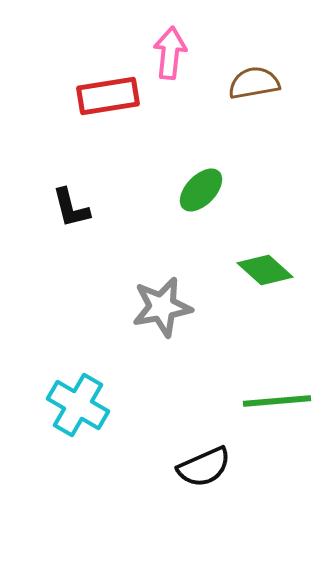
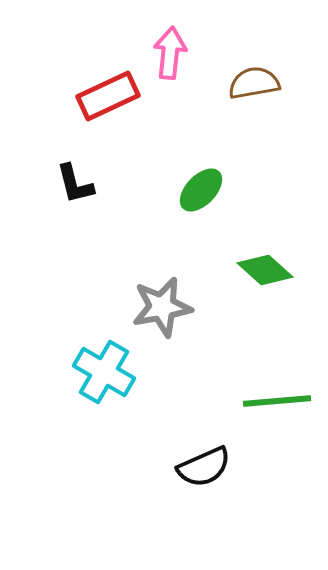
red rectangle: rotated 16 degrees counterclockwise
black L-shape: moved 4 px right, 24 px up
cyan cross: moved 26 px right, 33 px up
